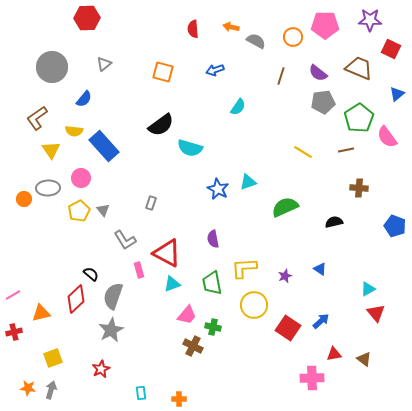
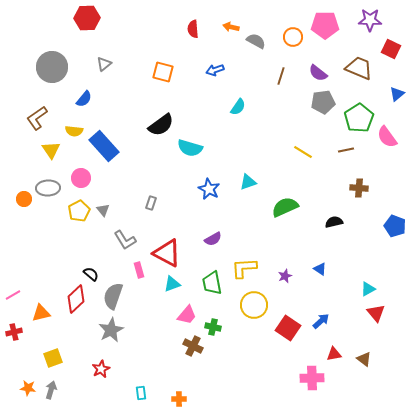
blue star at (218, 189): moved 9 px left
purple semicircle at (213, 239): rotated 108 degrees counterclockwise
